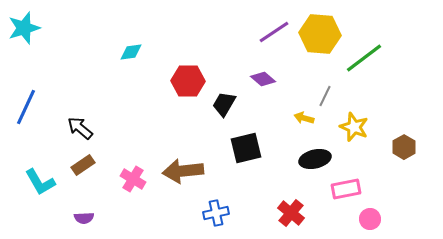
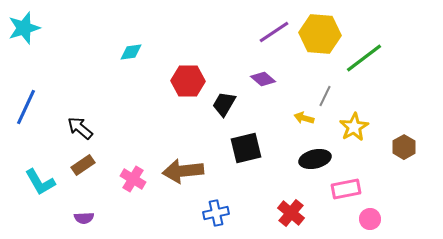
yellow star: rotated 20 degrees clockwise
